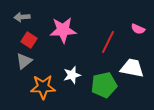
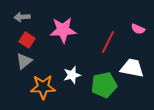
red square: moved 2 px left
